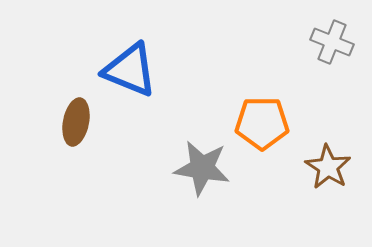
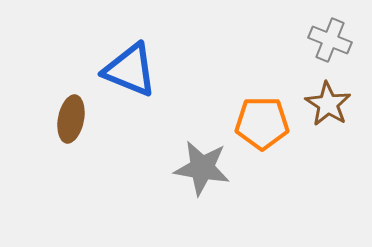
gray cross: moved 2 px left, 2 px up
brown ellipse: moved 5 px left, 3 px up
brown star: moved 63 px up
